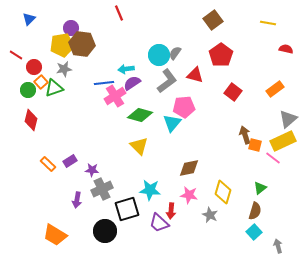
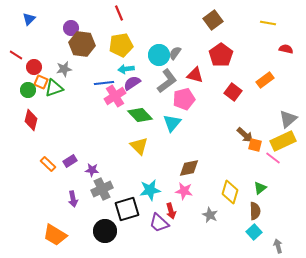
yellow pentagon at (62, 45): moved 59 px right
orange square at (41, 82): rotated 24 degrees counterclockwise
orange rectangle at (275, 89): moved 10 px left, 9 px up
pink pentagon at (184, 107): moved 8 px up; rotated 10 degrees counterclockwise
green diamond at (140, 115): rotated 30 degrees clockwise
brown arrow at (245, 135): rotated 150 degrees clockwise
cyan star at (150, 190): rotated 15 degrees counterclockwise
yellow diamond at (223, 192): moved 7 px right
pink star at (189, 195): moved 5 px left, 4 px up
purple arrow at (77, 200): moved 4 px left, 1 px up; rotated 21 degrees counterclockwise
red arrow at (171, 211): rotated 21 degrees counterclockwise
brown semicircle at (255, 211): rotated 18 degrees counterclockwise
